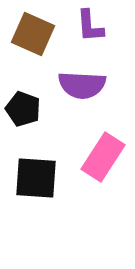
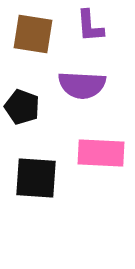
brown square: rotated 15 degrees counterclockwise
black pentagon: moved 1 px left, 2 px up
pink rectangle: moved 2 px left, 4 px up; rotated 60 degrees clockwise
